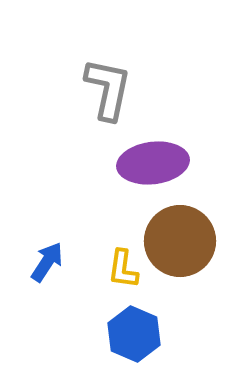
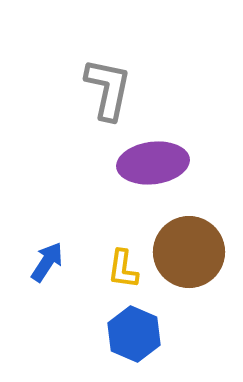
brown circle: moved 9 px right, 11 px down
